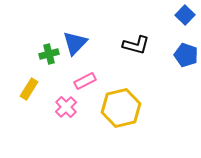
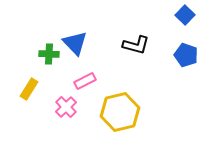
blue triangle: rotated 28 degrees counterclockwise
green cross: rotated 18 degrees clockwise
yellow hexagon: moved 1 px left, 4 px down
